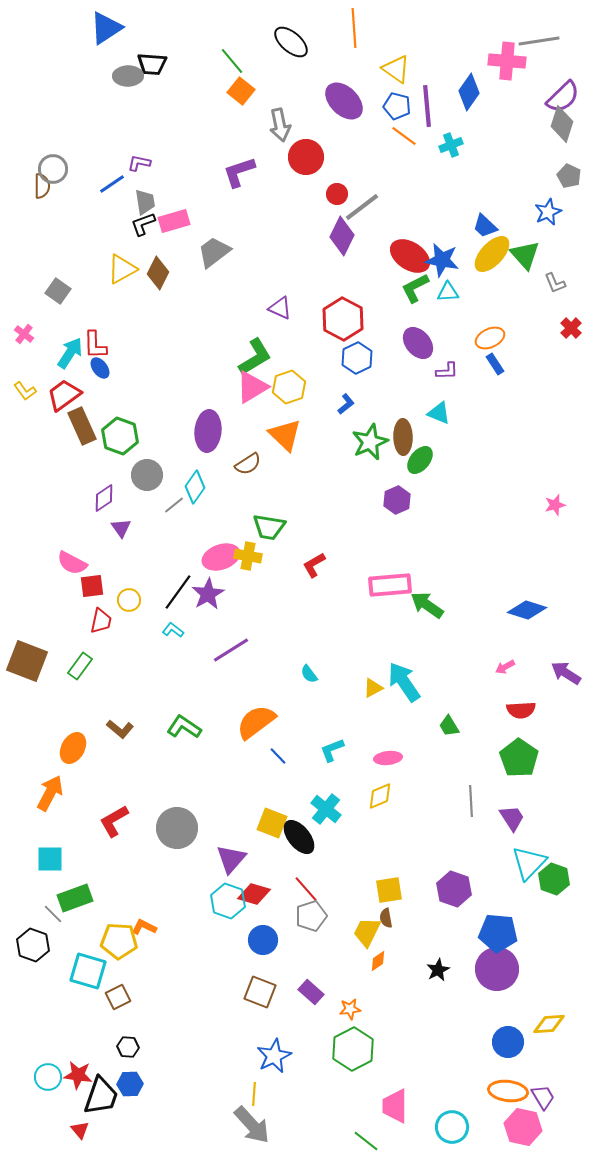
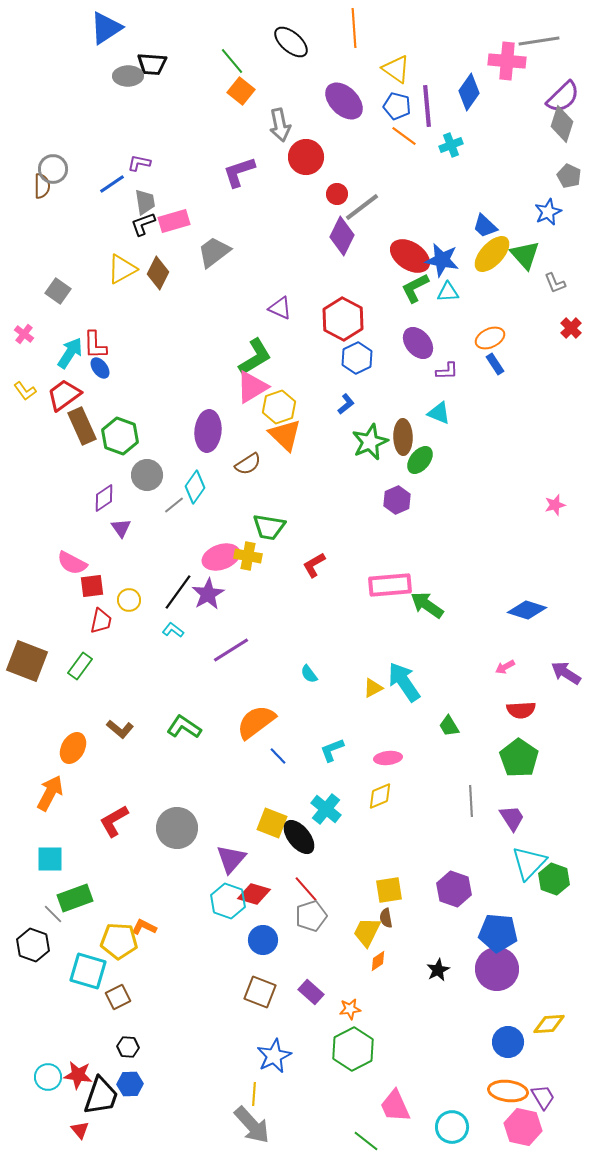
yellow hexagon at (289, 387): moved 10 px left, 20 px down
pink trapezoid at (395, 1106): rotated 24 degrees counterclockwise
